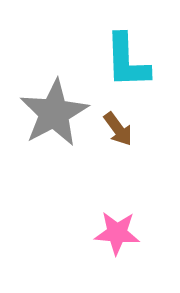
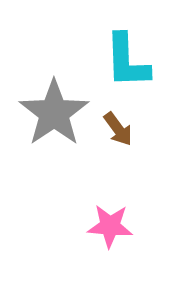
gray star: rotated 6 degrees counterclockwise
pink star: moved 7 px left, 7 px up
